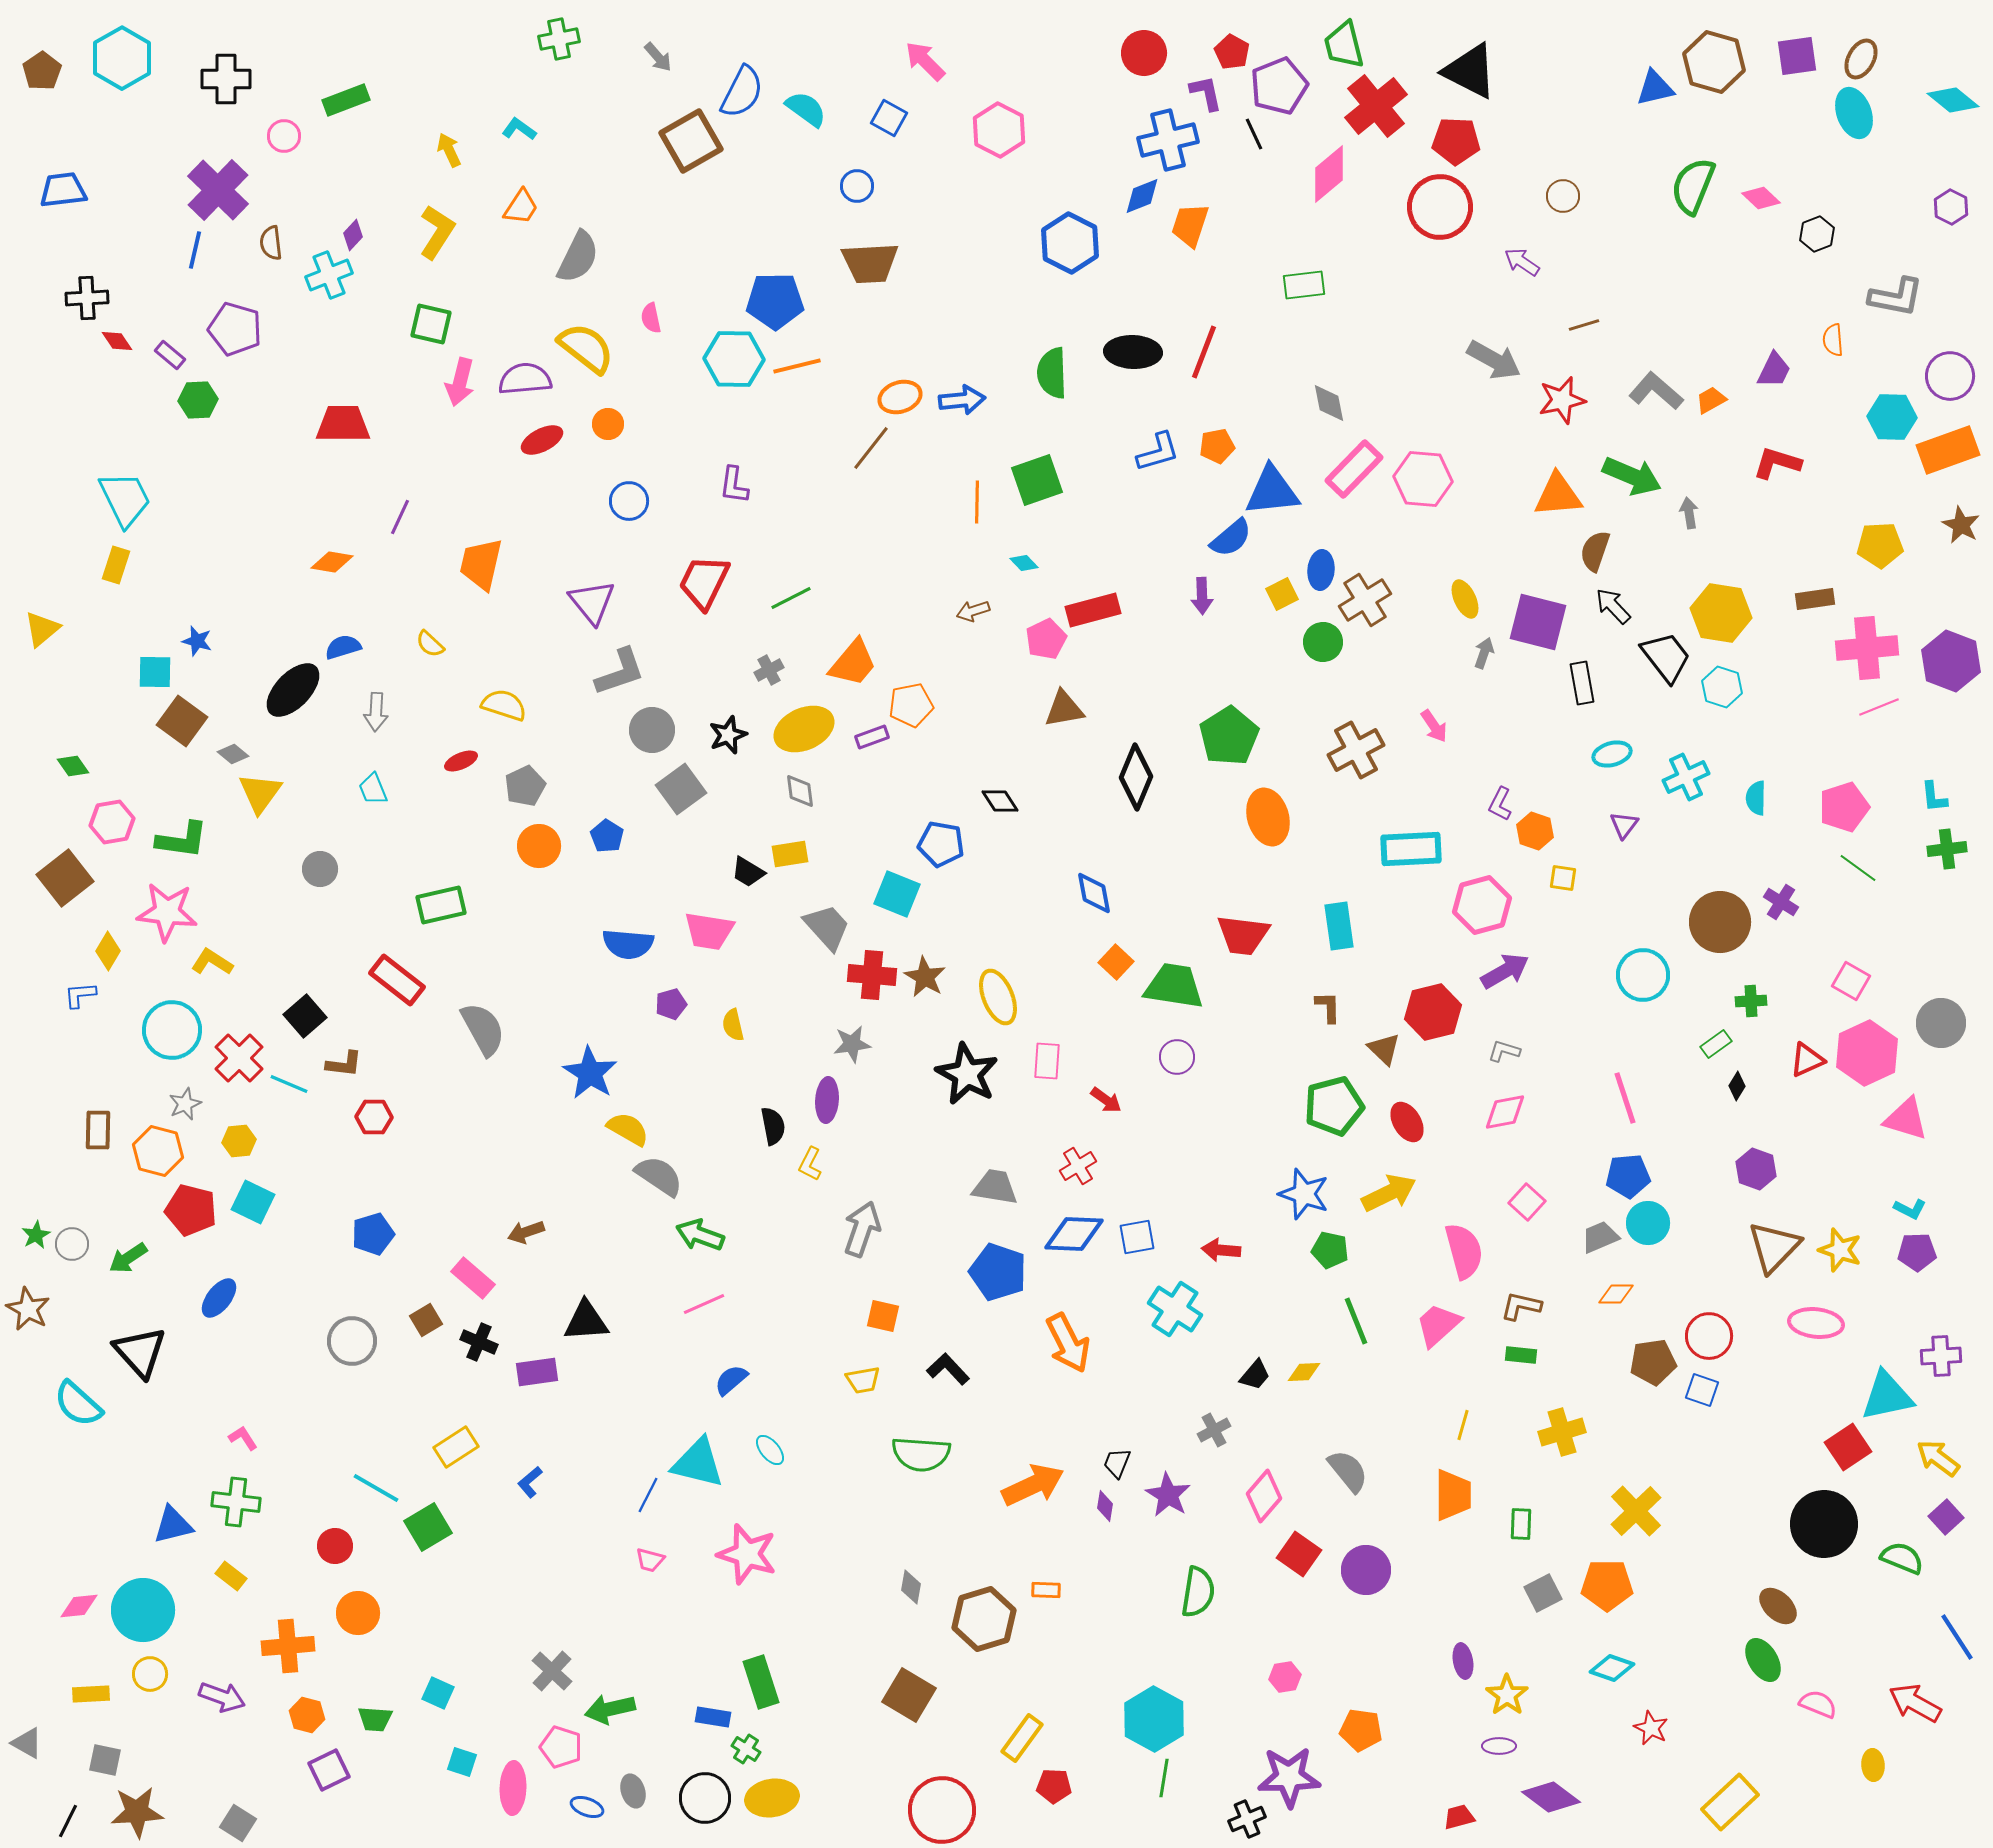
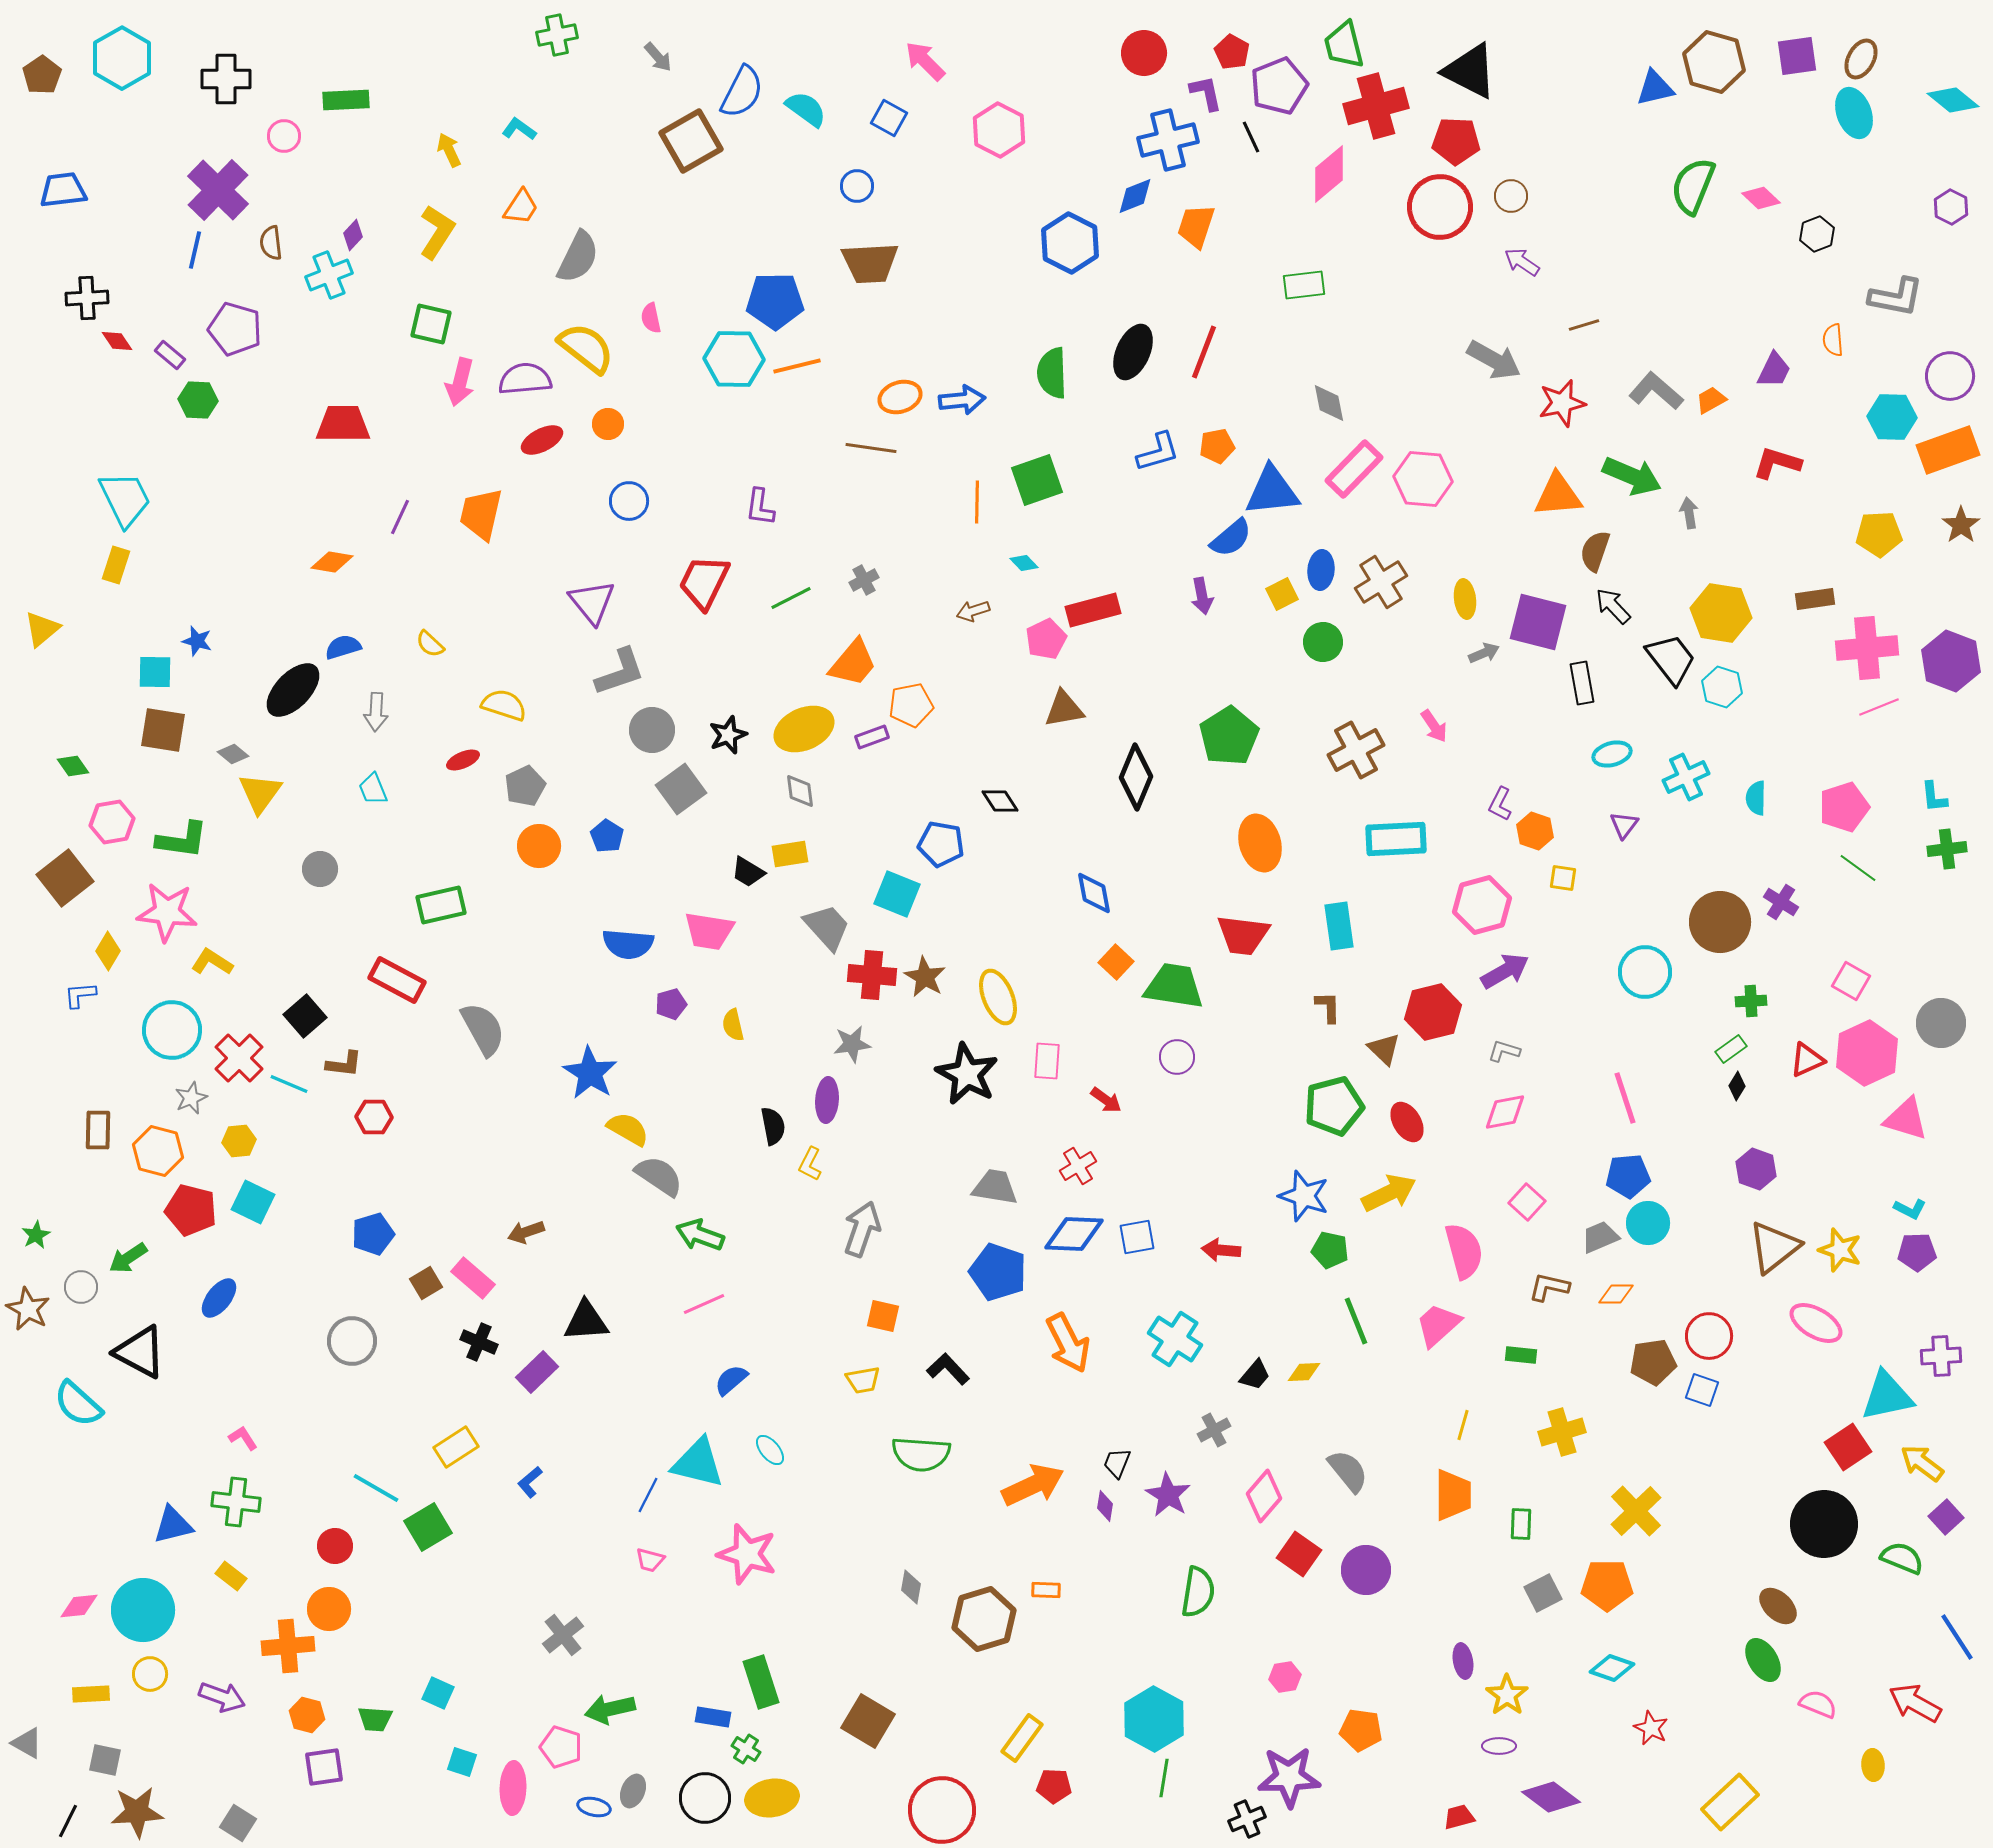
green cross at (559, 39): moved 2 px left, 4 px up
brown pentagon at (42, 71): moved 4 px down
green rectangle at (346, 100): rotated 18 degrees clockwise
red cross at (1376, 106): rotated 24 degrees clockwise
black line at (1254, 134): moved 3 px left, 3 px down
blue diamond at (1142, 196): moved 7 px left
brown circle at (1563, 196): moved 52 px left
orange trapezoid at (1190, 225): moved 6 px right, 1 px down
black ellipse at (1133, 352): rotated 68 degrees counterclockwise
green hexagon at (198, 400): rotated 6 degrees clockwise
red star at (1562, 400): moved 3 px down
brown line at (871, 448): rotated 60 degrees clockwise
purple L-shape at (734, 485): moved 26 px right, 22 px down
brown star at (1961, 525): rotated 9 degrees clockwise
yellow pentagon at (1880, 545): moved 1 px left, 11 px up
orange trapezoid at (481, 564): moved 50 px up
purple arrow at (1202, 596): rotated 9 degrees counterclockwise
yellow ellipse at (1465, 599): rotated 18 degrees clockwise
brown cross at (1365, 600): moved 16 px right, 18 px up
gray arrow at (1484, 653): rotated 48 degrees clockwise
black trapezoid at (1666, 657): moved 5 px right, 2 px down
gray cross at (769, 670): moved 95 px right, 90 px up
brown square at (182, 721): moved 19 px left, 9 px down; rotated 27 degrees counterclockwise
red ellipse at (461, 761): moved 2 px right, 1 px up
orange ellipse at (1268, 817): moved 8 px left, 26 px down
cyan rectangle at (1411, 849): moved 15 px left, 10 px up
cyan circle at (1643, 975): moved 2 px right, 3 px up
red rectangle at (397, 980): rotated 10 degrees counterclockwise
green rectangle at (1716, 1044): moved 15 px right, 5 px down
gray star at (185, 1104): moved 6 px right, 6 px up
blue star at (1304, 1194): moved 2 px down
gray circle at (72, 1244): moved 9 px right, 43 px down
brown triangle at (1774, 1247): rotated 8 degrees clockwise
brown L-shape at (1521, 1306): moved 28 px right, 19 px up
cyan cross at (1175, 1309): moved 30 px down
brown square at (426, 1320): moved 37 px up
pink ellipse at (1816, 1323): rotated 24 degrees clockwise
black triangle at (140, 1352): rotated 20 degrees counterclockwise
purple rectangle at (537, 1372): rotated 36 degrees counterclockwise
yellow arrow at (1938, 1458): moved 16 px left, 5 px down
orange circle at (358, 1613): moved 29 px left, 4 px up
gray cross at (552, 1671): moved 11 px right, 36 px up; rotated 9 degrees clockwise
brown square at (909, 1695): moved 41 px left, 26 px down
purple square at (329, 1770): moved 5 px left, 3 px up; rotated 18 degrees clockwise
gray ellipse at (633, 1791): rotated 40 degrees clockwise
blue ellipse at (587, 1807): moved 7 px right; rotated 8 degrees counterclockwise
